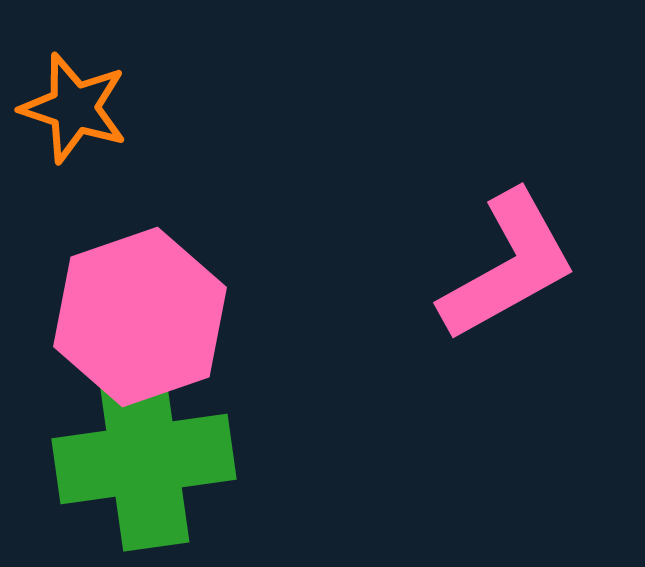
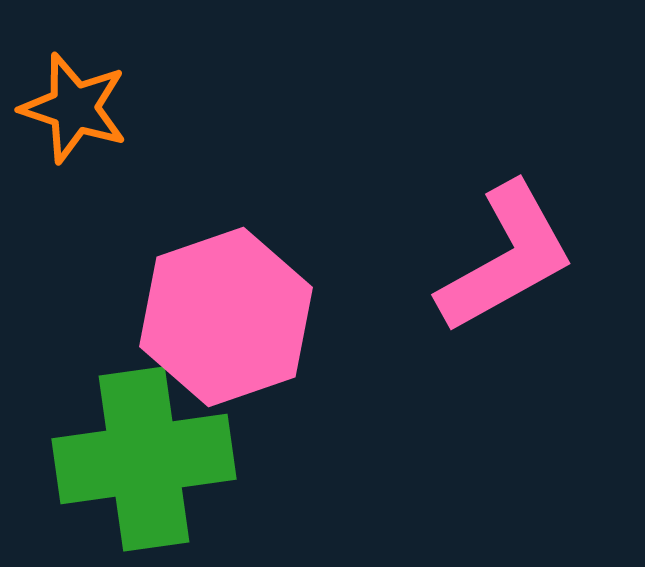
pink L-shape: moved 2 px left, 8 px up
pink hexagon: moved 86 px right
